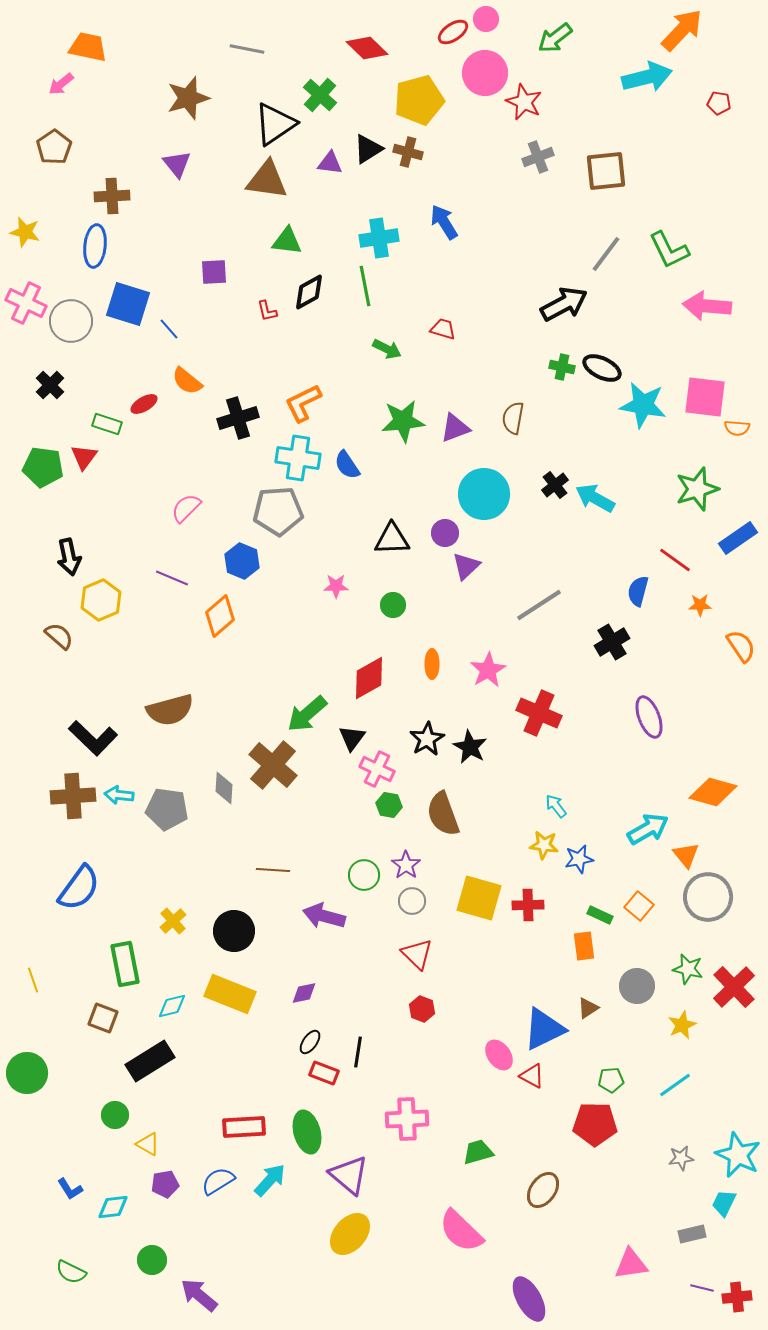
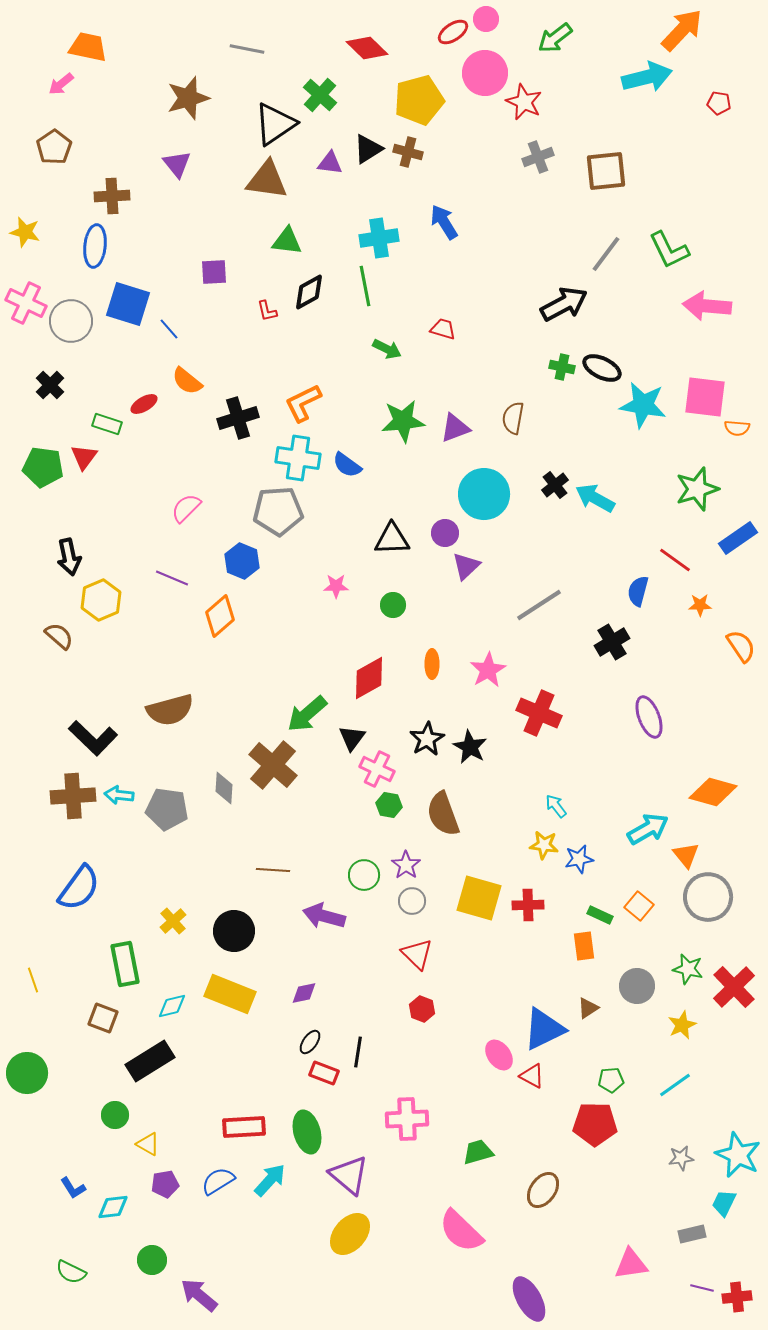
blue semicircle at (347, 465): rotated 20 degrees counterclockwise
blue L-shape at (70, 1189): moved 3 px right, 1 px up
